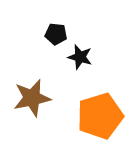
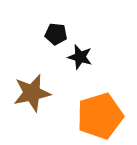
brown star: moved 5 px up
